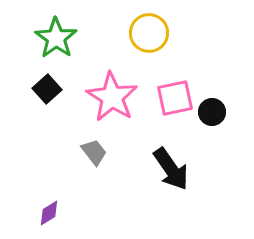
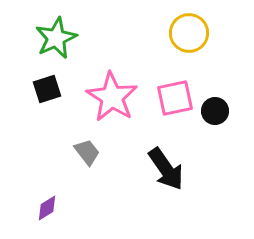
yellow circle: moved 40 px right
green star: rotated 12 degrees clockwise
black square: rotated 24 degrees clockwise
black circle: moved 3 px right, 1 px up
gray trapezoid: moved 7 px left
black arrow: moved 5 px left
purple diamond: moved 2 px left, 5 px up
